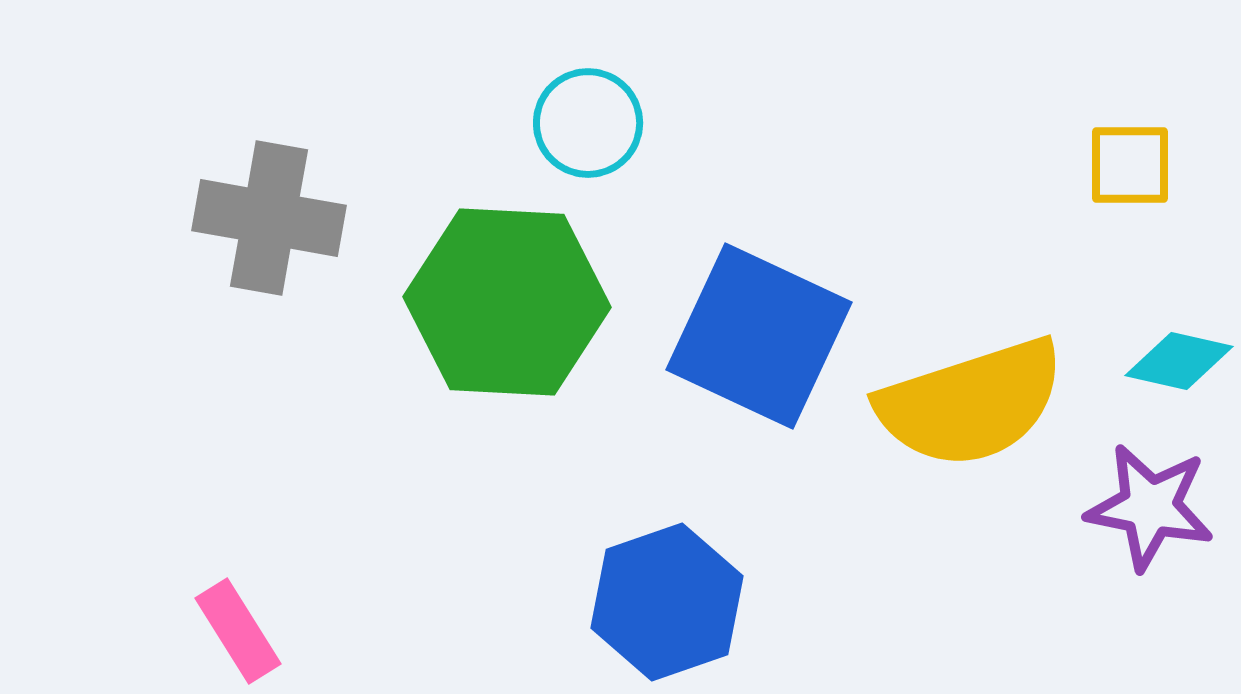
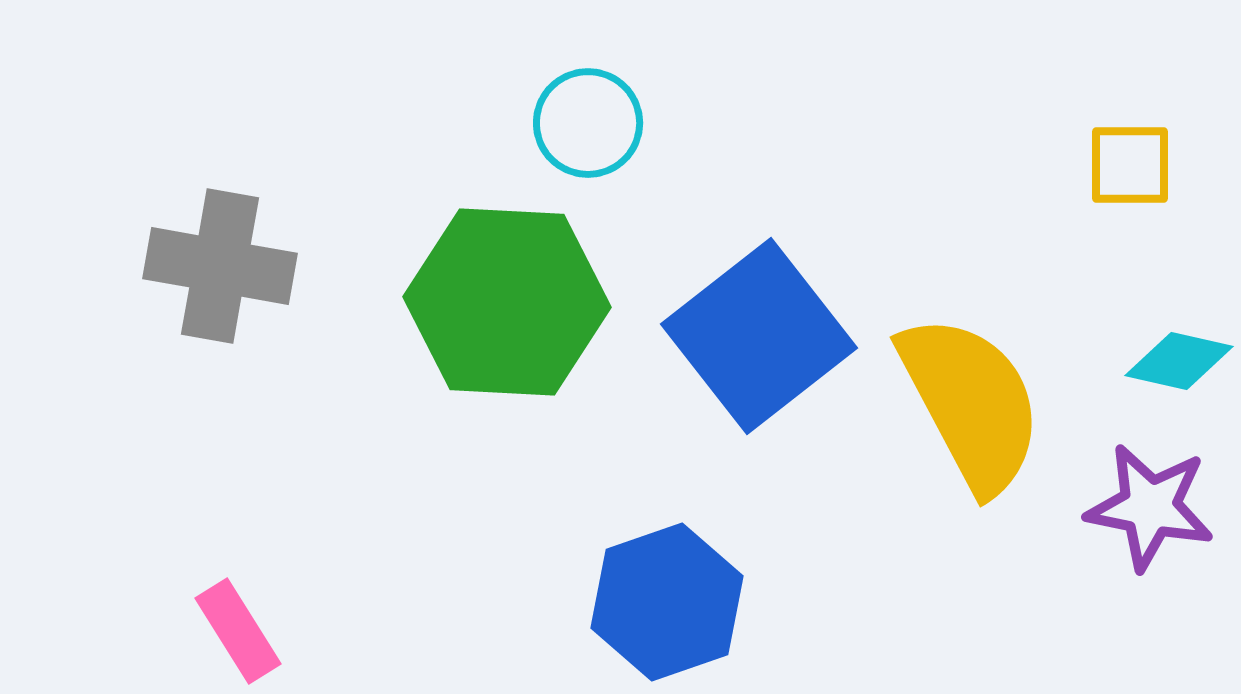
gray cross: moved 49 px left, 48 px down
blue square: rotated 27 degrees clockwise
yellow semicircle: rotated 100 degrees counterclockwise
